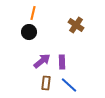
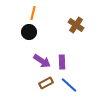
purple arrow: rotated 72 degrees clockwise
brown rectangle: rotated 56 degrees clockwise
